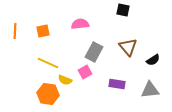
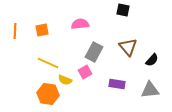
orange square: moved 1 px left, 1 px up
black semicircle: moved 1 px left; rotated 16 degrees counterclockwise
